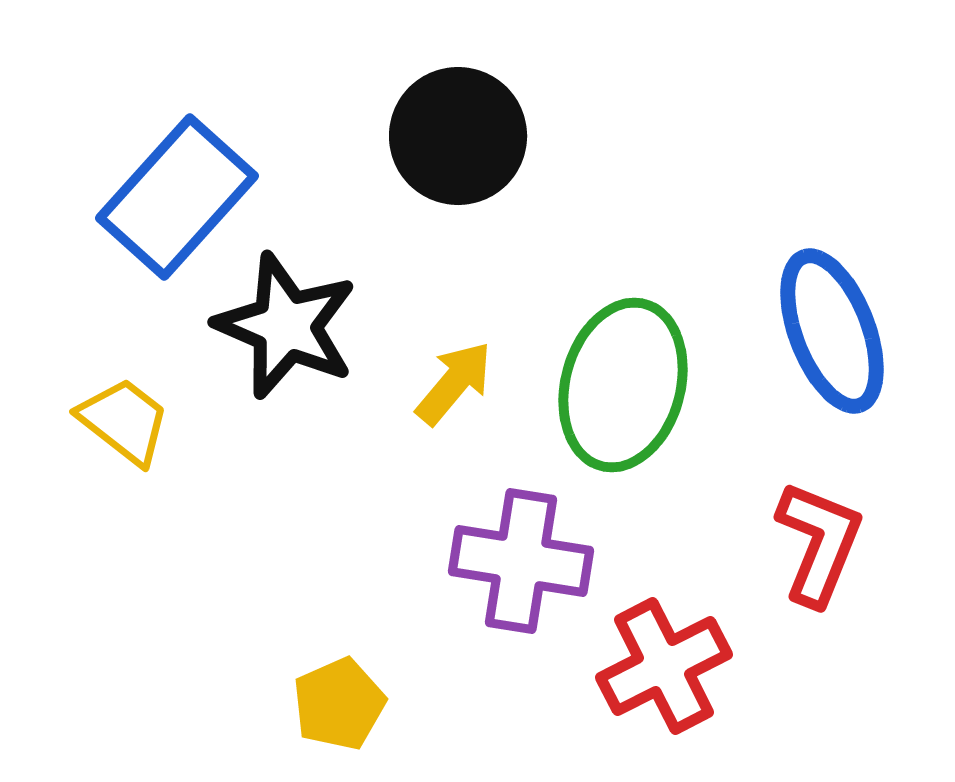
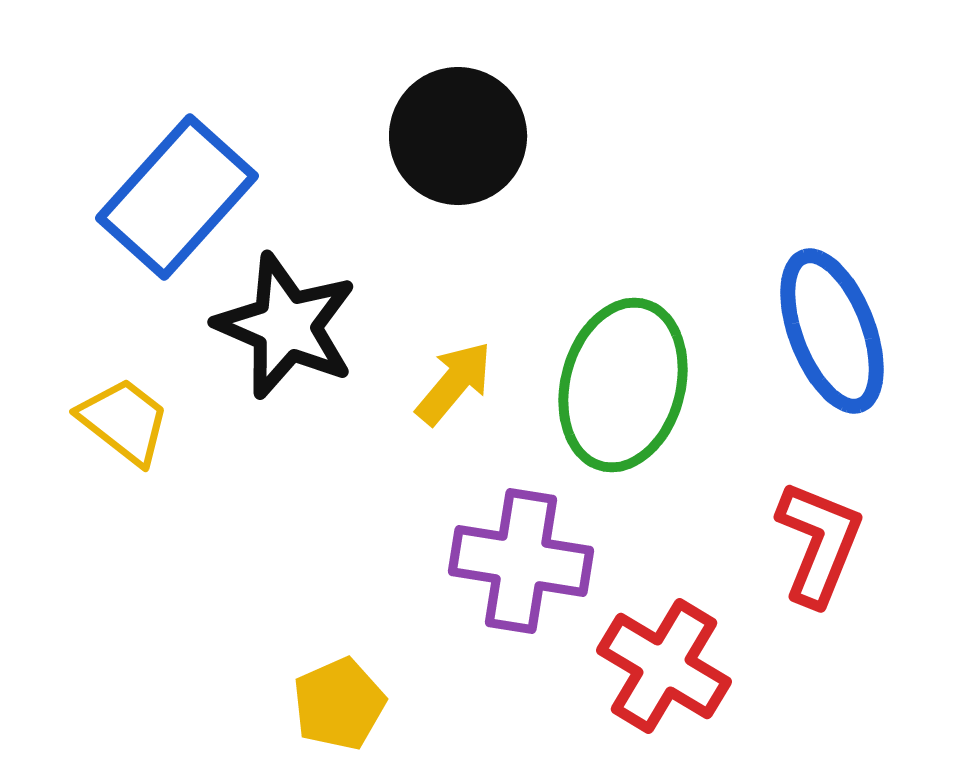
red cross: rotated 32 degrees counterclockwise
